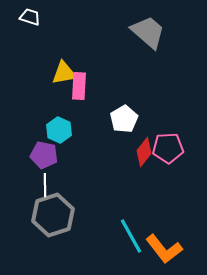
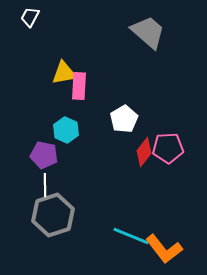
white trapezoid: rotated 80 degrees counterclockwise
cyan hexagon: moved 7 px right
cyan line: rotated 39 degrees counterclockwise
